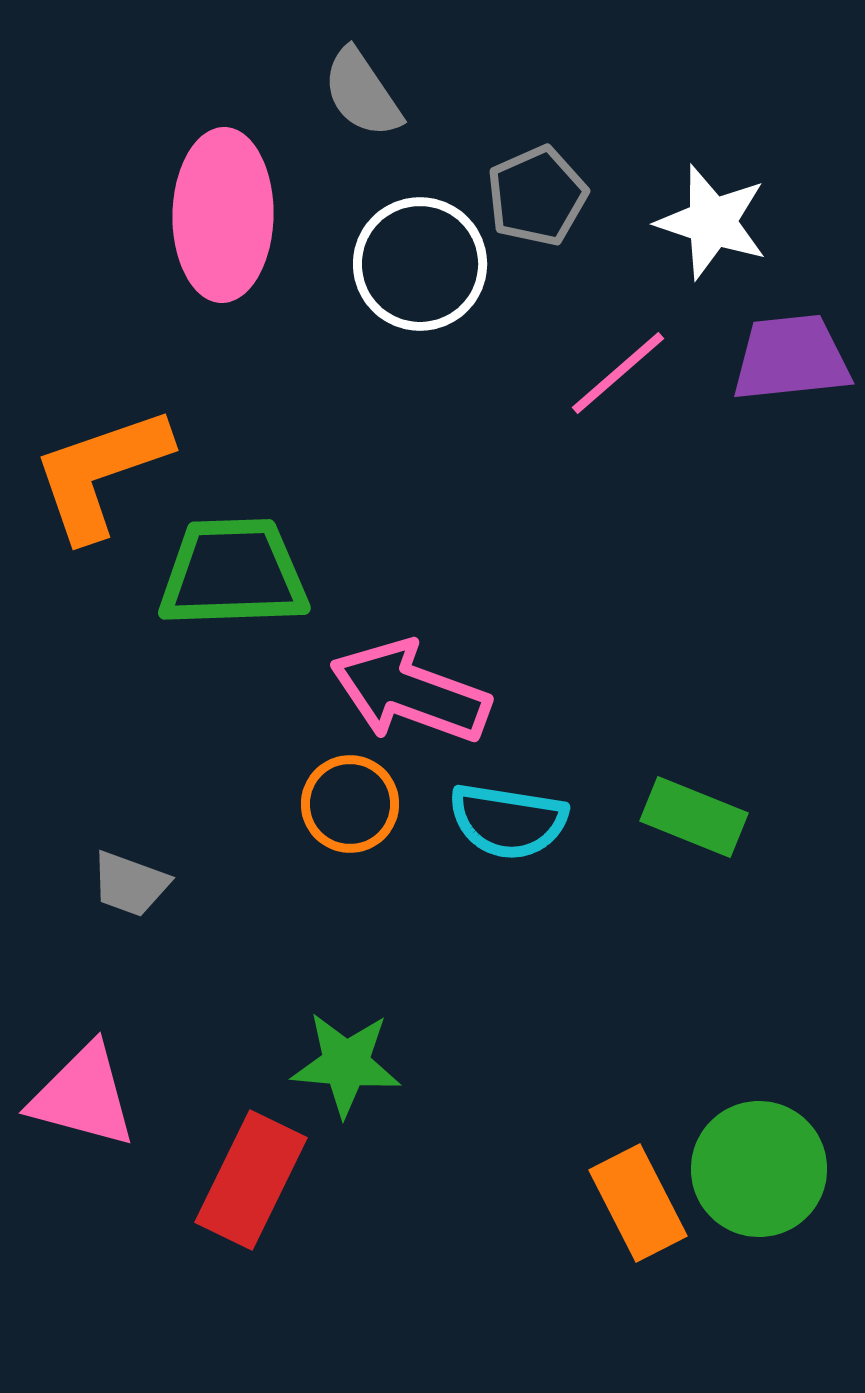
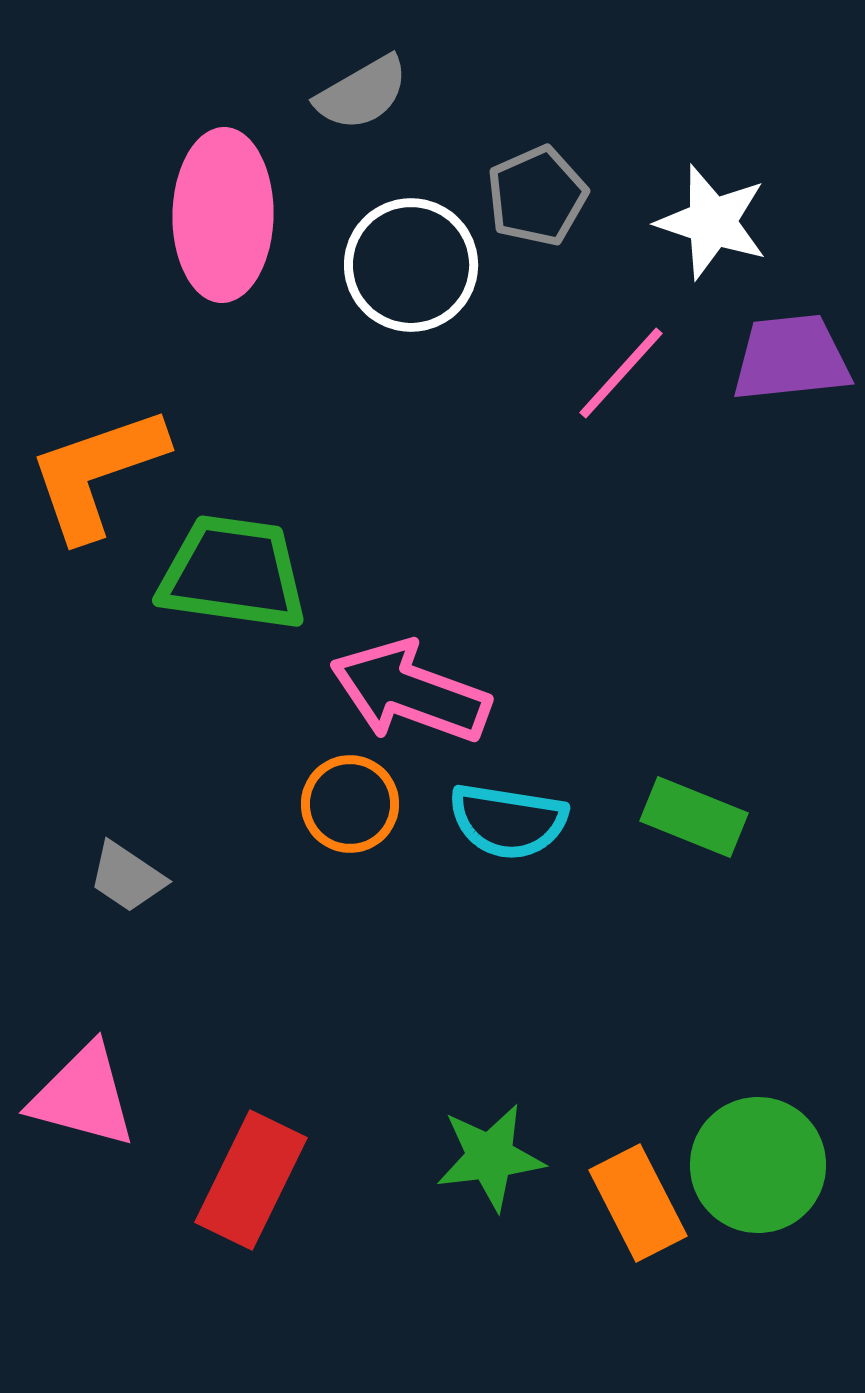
gray semicircle: rotated 86 degrees counterclockwise
white circle: moved 9 px left, 1 px down
pink line: moved 3 px right; rotated 7 degrees counterclockwise
orange L-shape: moved 4 px left
green trapezoid: rotated 10 degrees clockwise
gray trapezoid: moved 3 px left, 7 px up; rotated 14 degrees clockwise
green star: moved 144 px right, 93 px down; rotated 12 degrees counterclockwise
green circle: moved 1 px left, 4 px up
